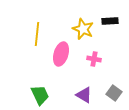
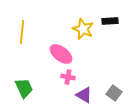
yellow line: moved 15 px left, 2 px up
pink ellipse: rotated 70 degrees counterclockwise
pink cross: moved 26 px left, 18 px down
green trapezoid: moved 16 px left, 7 px up
